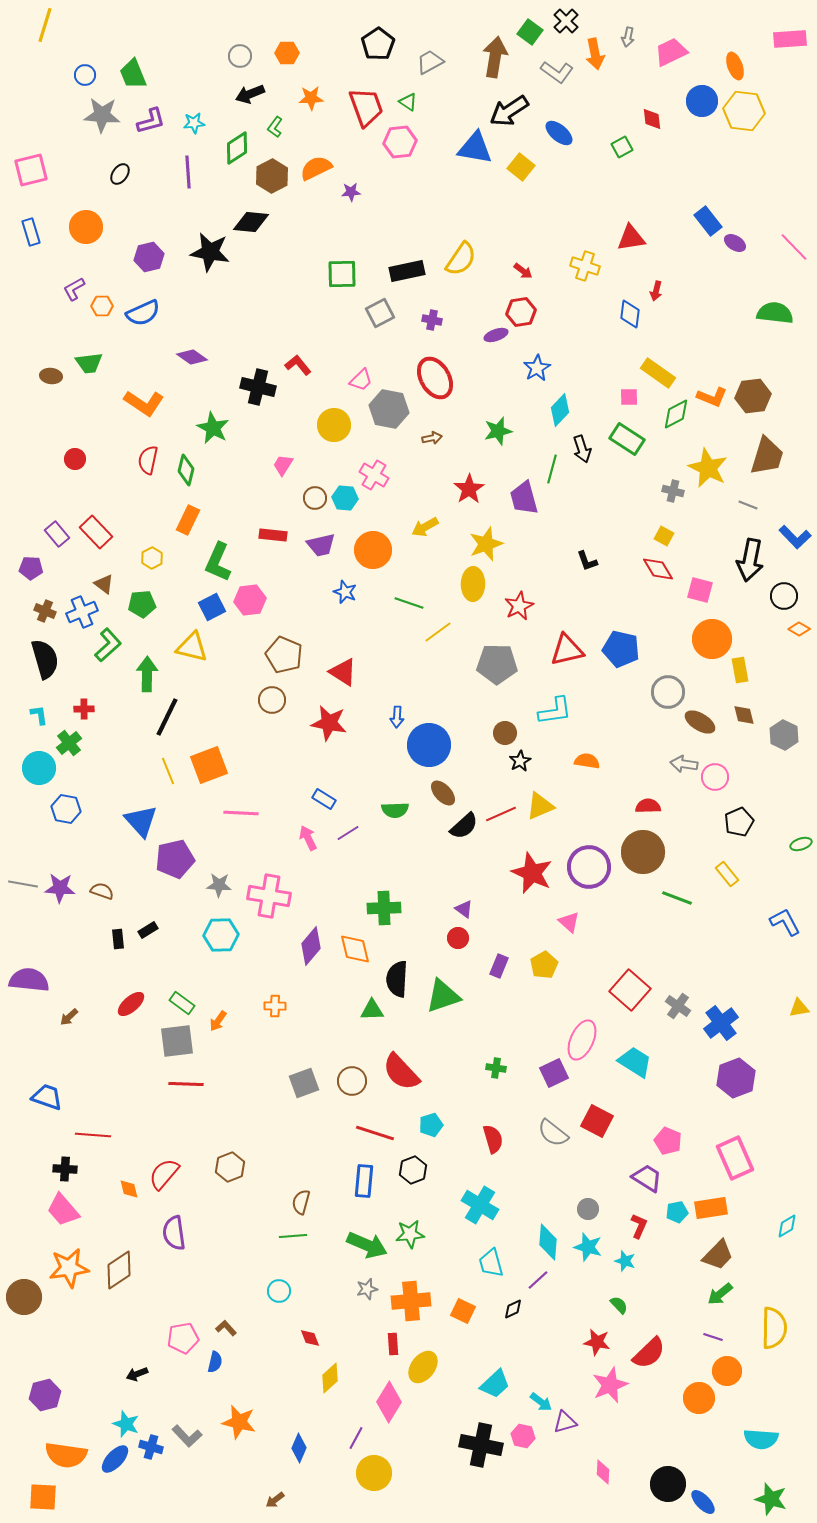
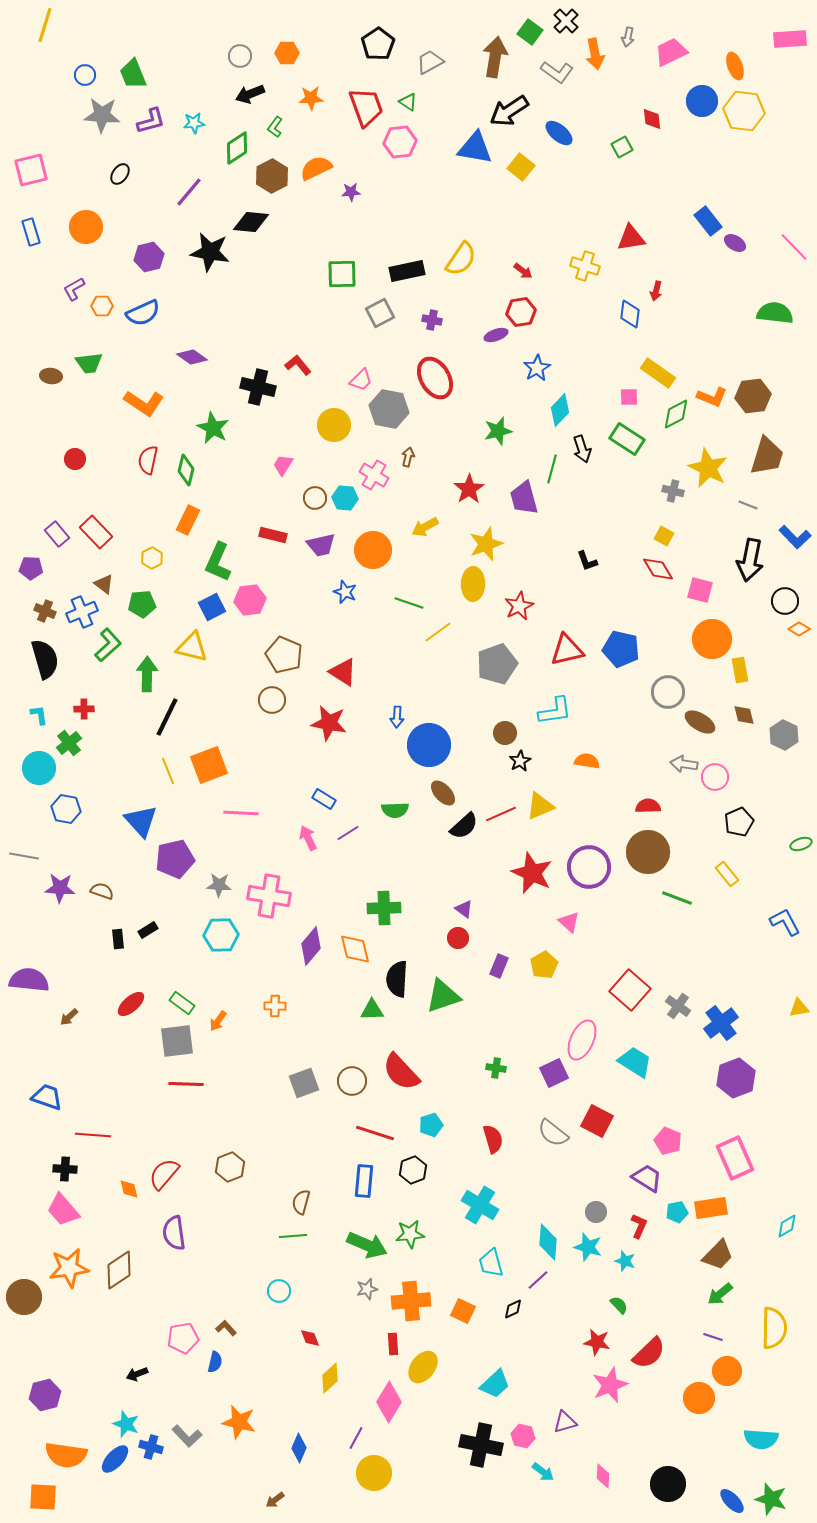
purple line at (188, 172): moved 1 px right, 20 px down; rotated 44 degrees clockwise
brown arrow at (432, 438): moved 24 px left, 19 px down; rotated 66 degrees counterclockwise
red rectangle at (273, 535): rotated 8 degrees clockwise
black circle at (784, 596): moved 1 px right, 5 px down
gray pentagon at (497, 664): rotated 21 degrees counterclockwise
brown circle at (643, 852): moved 5 px right
gray line at (23, 884): moved 1 px right, 28 px up
gray circle at (588, 1209): moved 8 px right, 3 px down
cyan arrow at (541, 1402): moved 2 px right, 70 px down
pink diamond at (603, 1472): moved 4 px down
blue ellipse at (703, 1502): moved 29 px right, 1 px up
